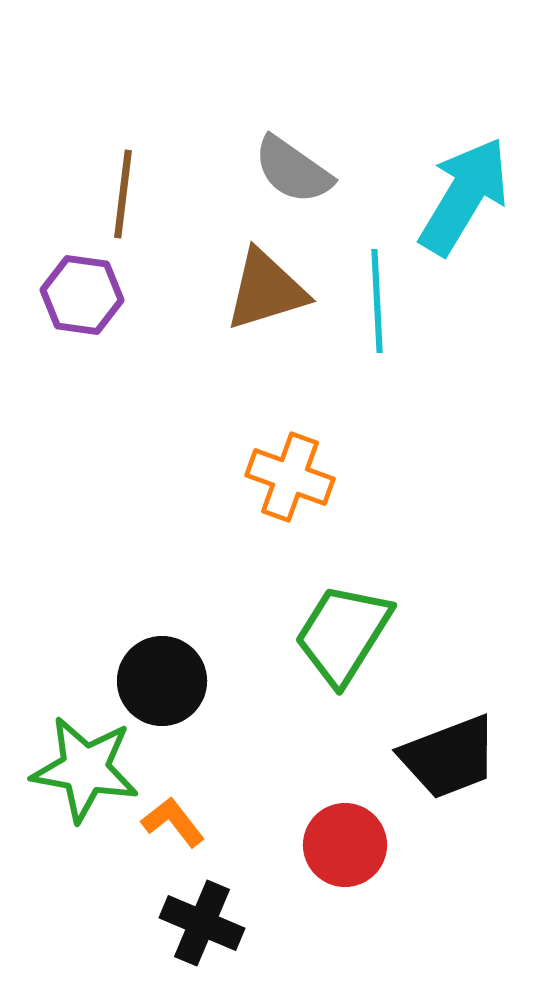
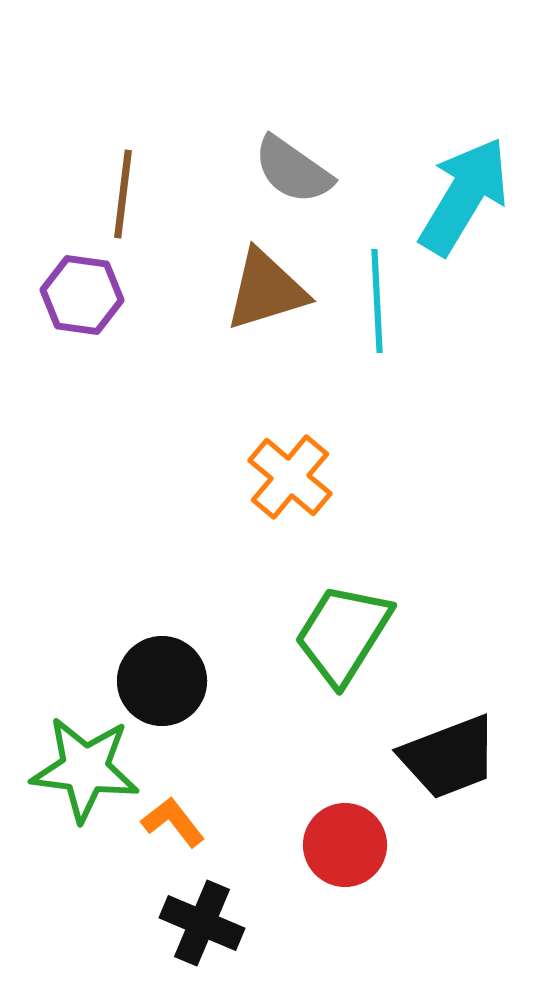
orange cross: rotated 20 degrees clockwise
green star: rotated 3 degrees counterclockwise
